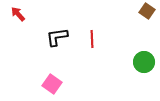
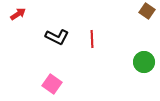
red arrow: rotated 98 degrees clockwise
black L-shape: rotated 145 degrees counterclockwise
